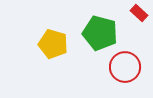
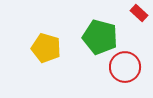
green pentagon: moved 4 px down
yellow pentagon: moved 7 px left, 4 px down
